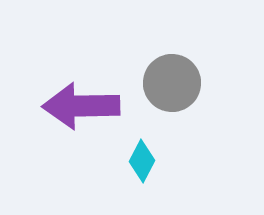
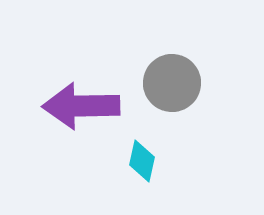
cyan diamond: rotated 15 degrees counterclockwise
